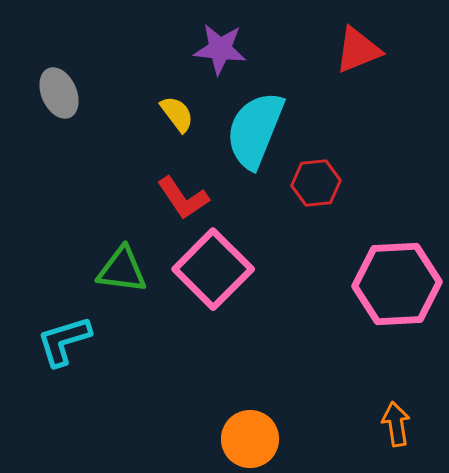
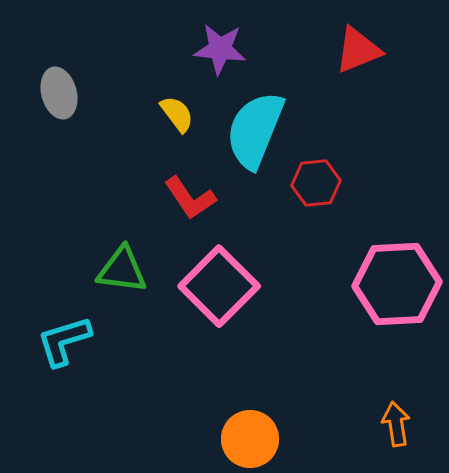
gray ellipse: rotated 9 degrees clockwise
red L-shape: moved 7 px right
pink square: moved 6 px right, 17 px down
